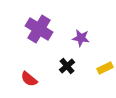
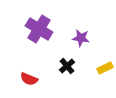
red semicircle: rotated 18 degrees counterclockwise
